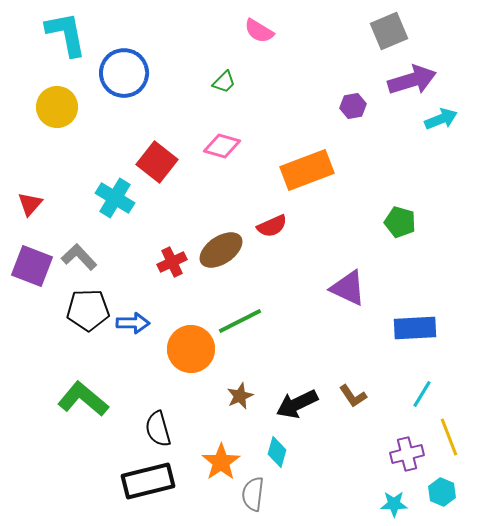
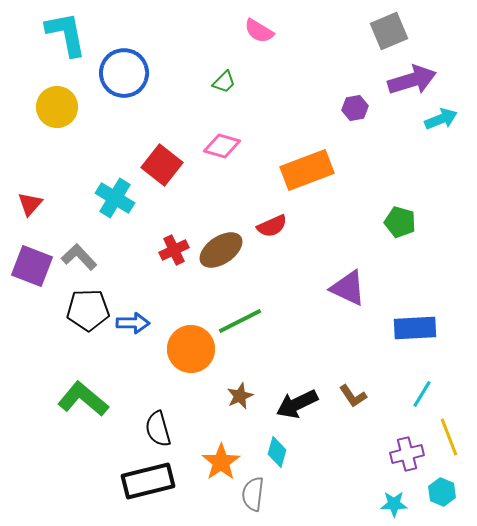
purple hexagon: moved 2 px right, 2 px down
red square: moved 5 px right, 3 px down
red cross: moved 2 px right, 12 px up
